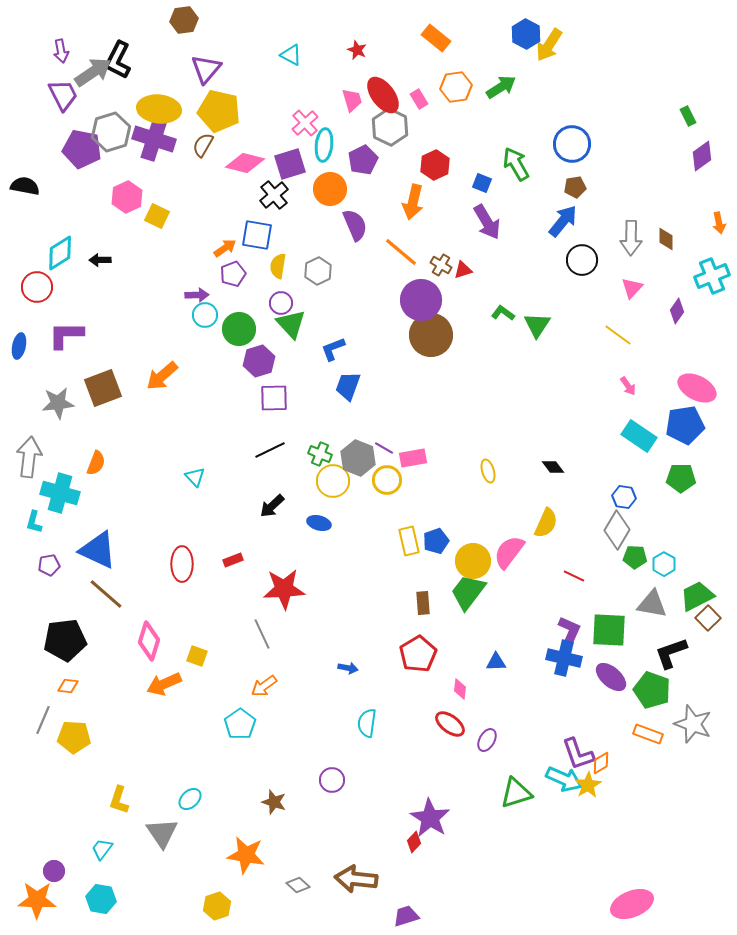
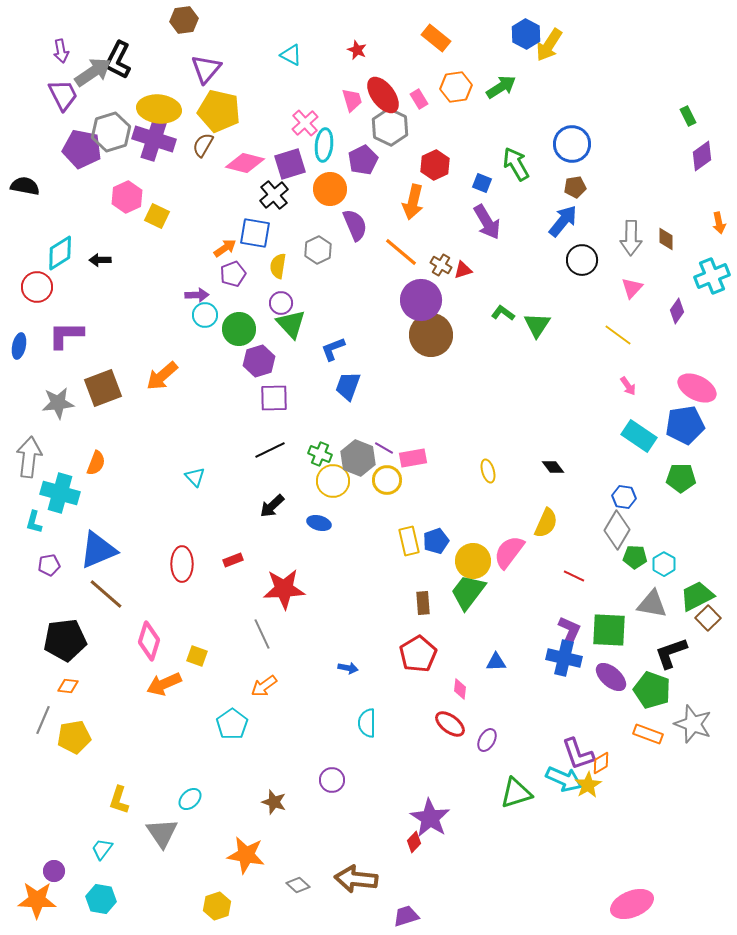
blue square at (257, 235): moved 2 px left, 2 px up
gray hexagon at (318, 271): moved 21 px up
blue triangle at (98, 550): rotated 48 degrees counterclockwise
cyan semicircle at (367, 723): rotated 8 degrees counterclockwise
cyan pentagon at (240, 724): moved 8 px left
yellow pentagon at (74, 737): rotated 12 degrees counterclockwise
